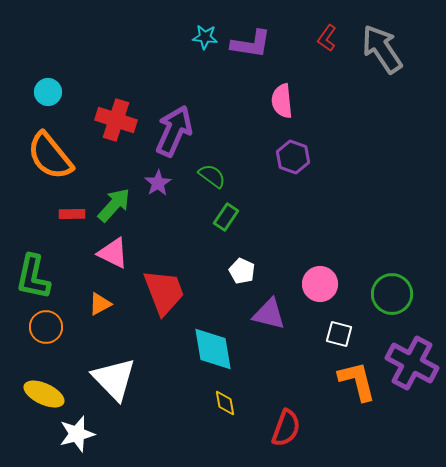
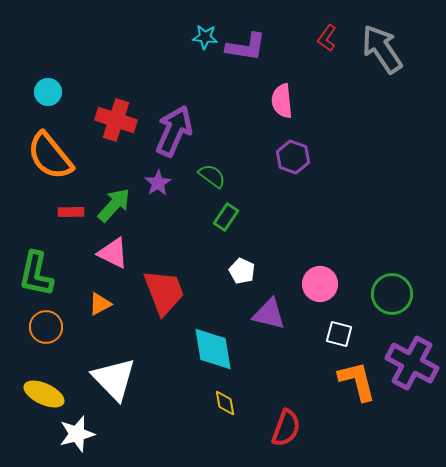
purple L-shape: moved 5 px left, 3 px down
red rectangle: moved 1 px left, 2 px up
green L-shape: moved 3 px right, 3 px up
